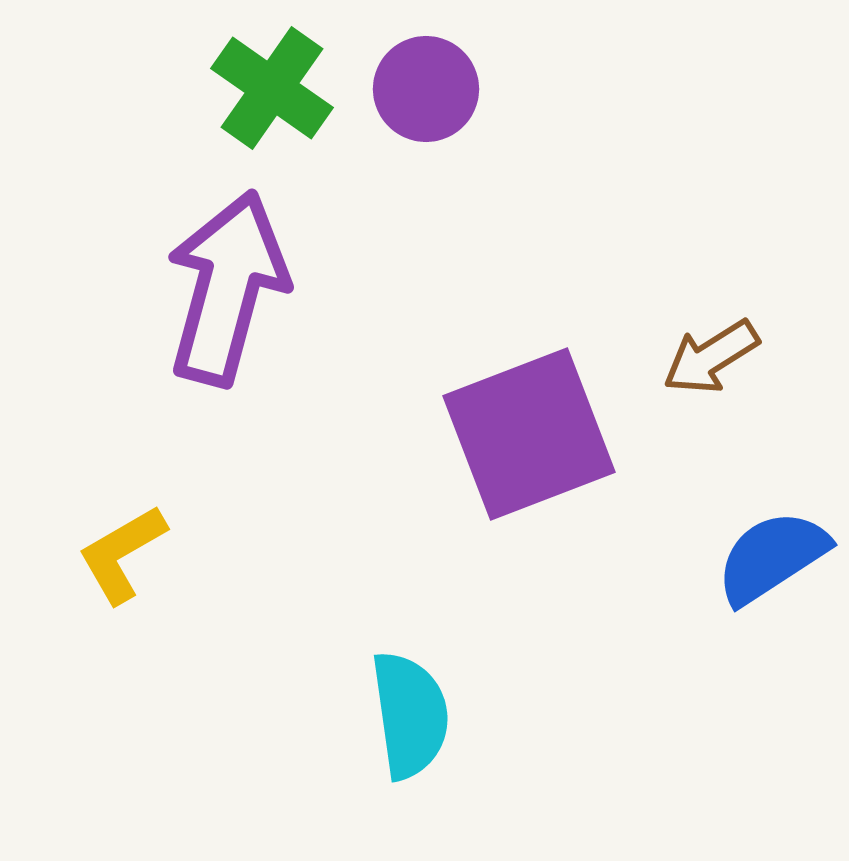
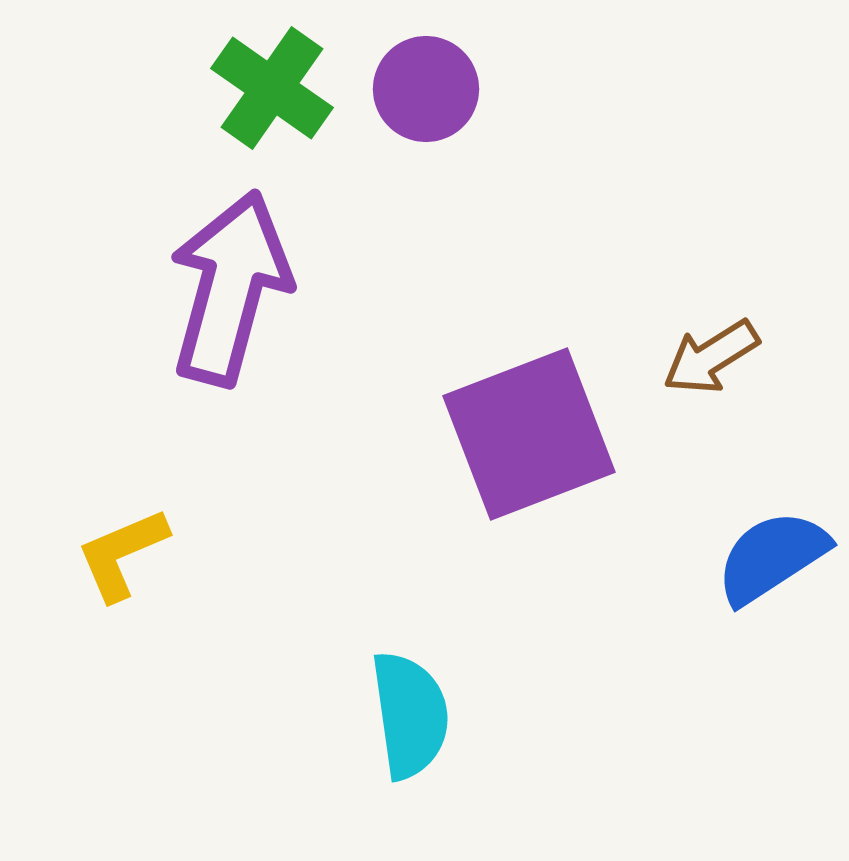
purple arrow: moved 3 px right
yellow L-shape: rotated 7 degrees clockwise
